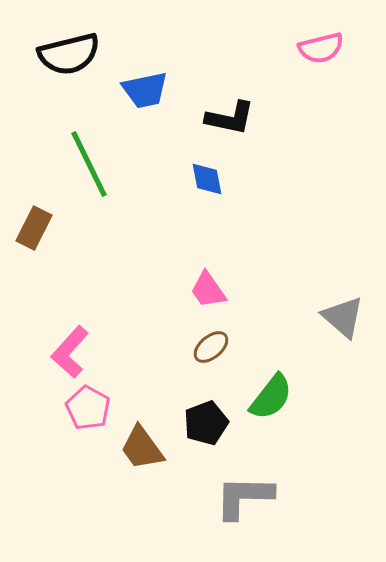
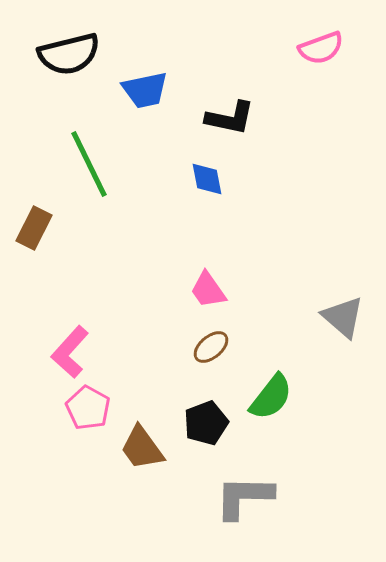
pink semicircle: rotated 6 degrees counterclockwise
